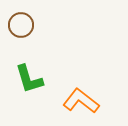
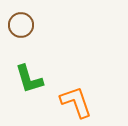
orange L-shape: moved 5 px left, 1 px down; rotated 33 degrees clockwise
